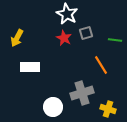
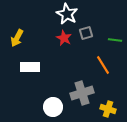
orange line: moved 2 px right
